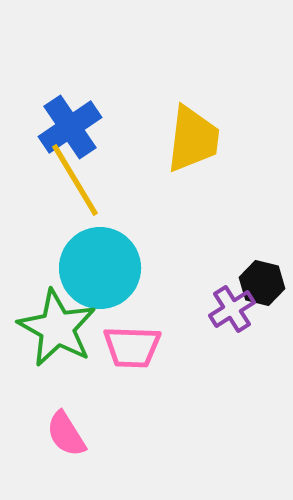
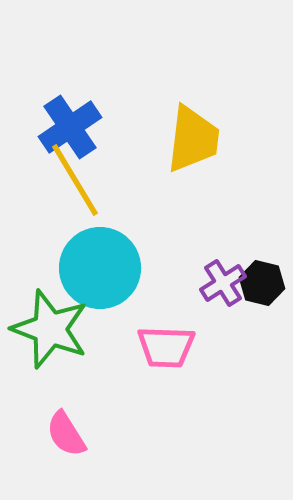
purple cross: moved 9 px left, 26 px up
green star: moved 7 px left, 1 px down; rotated 8 degrees counterclockwise
pink trapezoid: moved 34 px right
